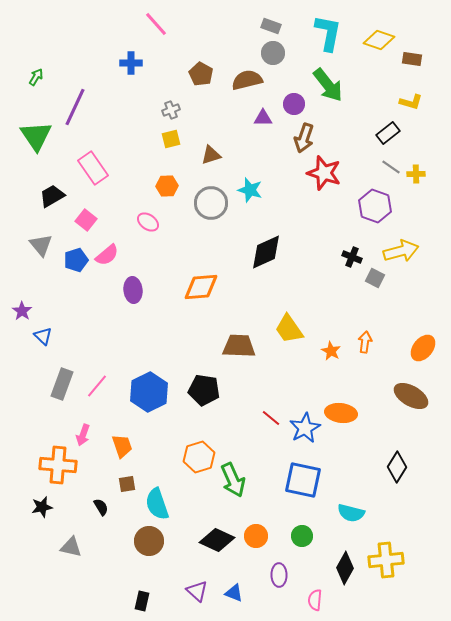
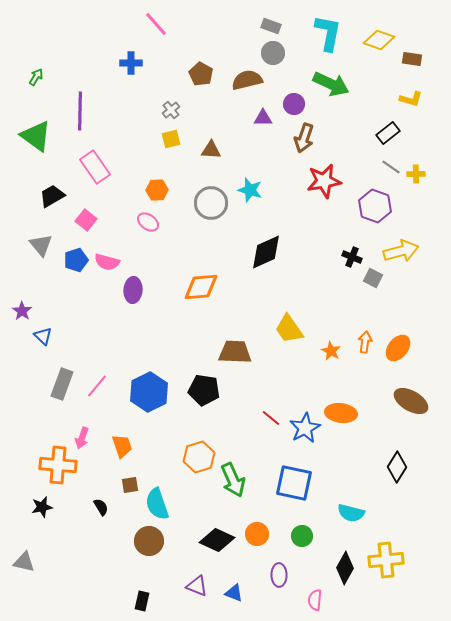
green arrow at (328, 85): moved 3 px right, 1 px up; rotated 27 degrees counterclockwise
yellow L-shape at (411, 102): moved 3 px up
purple line at (75, 107): moved 5 px right, 4 px down; rotated 24 degrees counterclockwise
gray cross at (171, 110): rotated 18 degrees counterclockwise
green triangle at (36, 136): rotated 20 degrees counterclockwise
brown triangle at (211, 155): moved 5 px up; rotated 20 degrees clockwise
pink rectangle at (93, 168): moved 2 px right, 1 px up
red star at (324, 173): moved 8 px down; rotated 28 degrees counterclockwise
orange hexagon at (167, 186): moved 10 px left, 4 px down
pink semicircle at (107, 255): moved 7 px down; rotated 55 degrees clockwise
gray square at (375, 278): moved 2 px left
purple ellipse at (133, 290): rotated 10 degrees clockwise
brown trapezoid at (239, 346): moved 4 px left, 6 px down
orange ellipse at (423, 348): moved 25 px left
brown ellipse at (411, 396): moved 5 px down
pink arrow at (83, 435): moved 1 px left, 3 px down
blue square at (303, 480): moved 9 px left, 3 px down
brown square at (127, 484): moved 3 px right, 1 px down
orange circle at (256, 536): moved 1 px right, 2 px up
gray triangle at (71, 547): moved 47 px left, 15 px down
purple triangle at (197, 591): moved 5 px up; rotated 20 degrees counterclockwise
